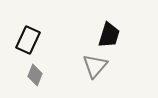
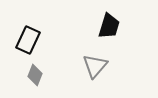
black trapezoid: moved 9 px up
